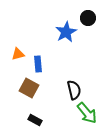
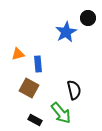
green arrow: moved 26 px left
